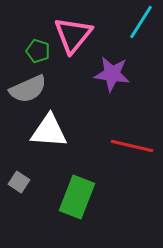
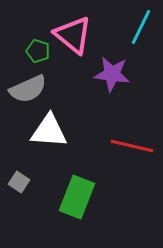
cyan line: moved 5 px down; rotated 6 degrees counterclockwise
pink triangle: rotated 30 degrees counterclockwise
